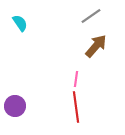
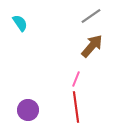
brown arrow: moved 4 px left
pink line: rotated 14 degrees clockwise
purple circle: moved 13 px right, 4 px down
